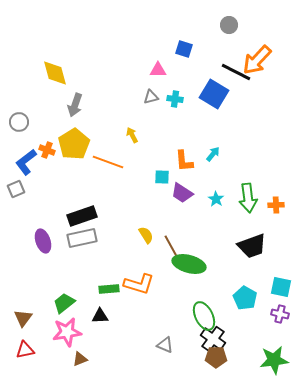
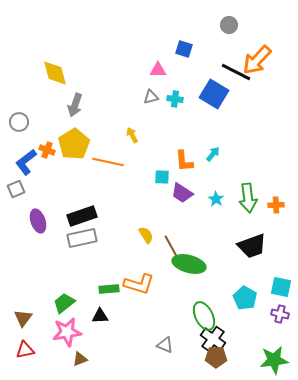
orange line at (108, 162): rotated 8 degrees counterclockwise
purple ellipse at (43, 241): moved 5 px left, 20 px up
